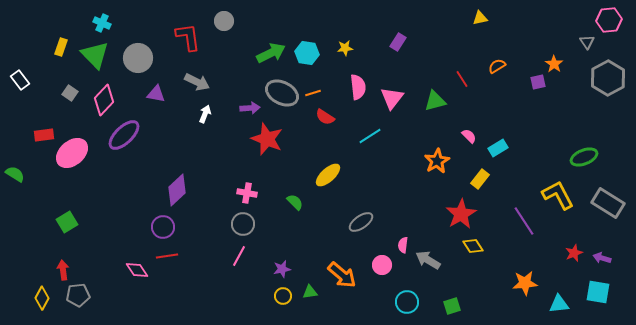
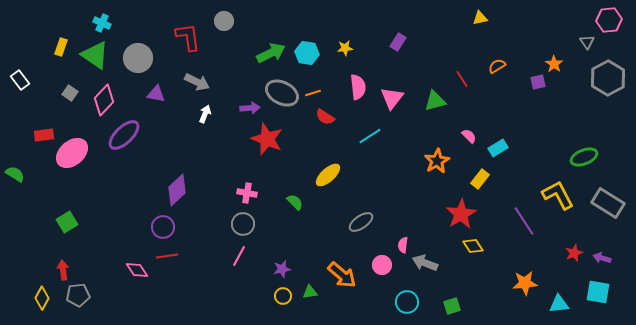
green triangle at (95, 55): rotated 12 degrees counterclockwise
gray arrow at (428, 260): moved 3 px left, 3 px down; rotated 10 degrees counterclockwise
